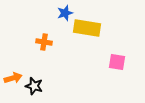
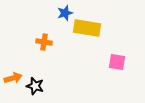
black star: moved 1 px right
